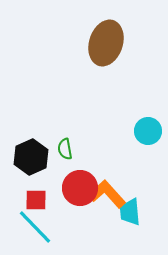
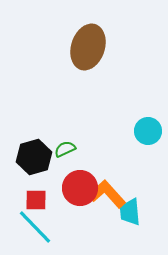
brown ellipse: moved 18 px left, 4 px down
green semicircle: rotated 75 degrees clockwise
black hexagon: moved 3 px right; rotated 8 degrees clockwise
